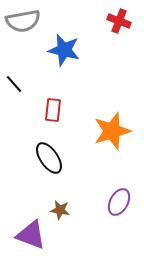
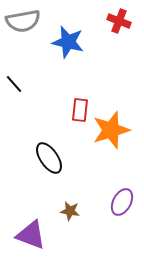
blue star: moved 4 px right, 8 px up
red rectangle: moved 27 px right
orange star: moved 1 px left, 1 px up
purple ellipse: moved 3 px right
brown star: moved 10 px right, 1 px down
